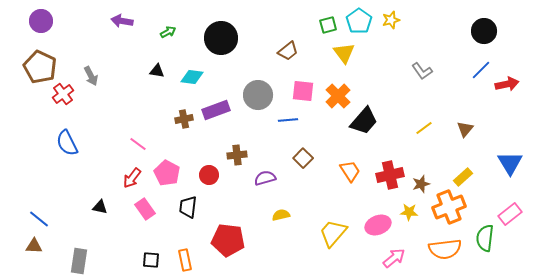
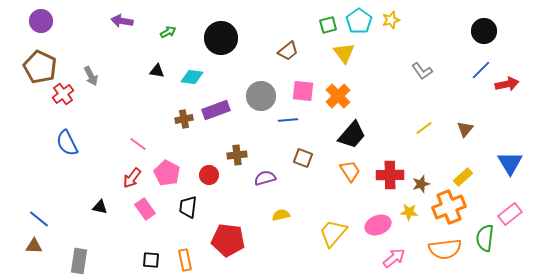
gray circle at (258, 95): moved 3 px right, 1 px down
black trapezoid at (364, 121): moved 12 px left, 14 px down
brown square at (303, 158): rotated 24 degrees counterclockwise
red cross at (390, 175): rotated 12 degrees clockwise
